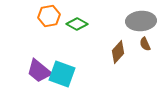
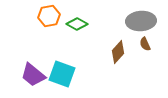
purple trapezoid: moved 6 px left, 4 px down
